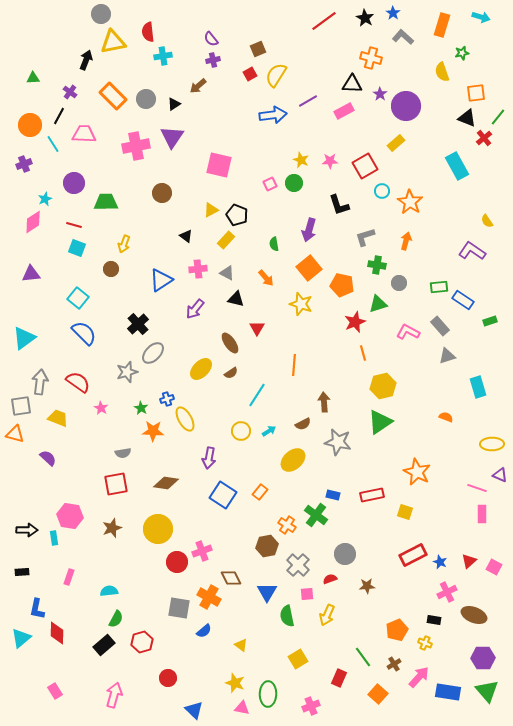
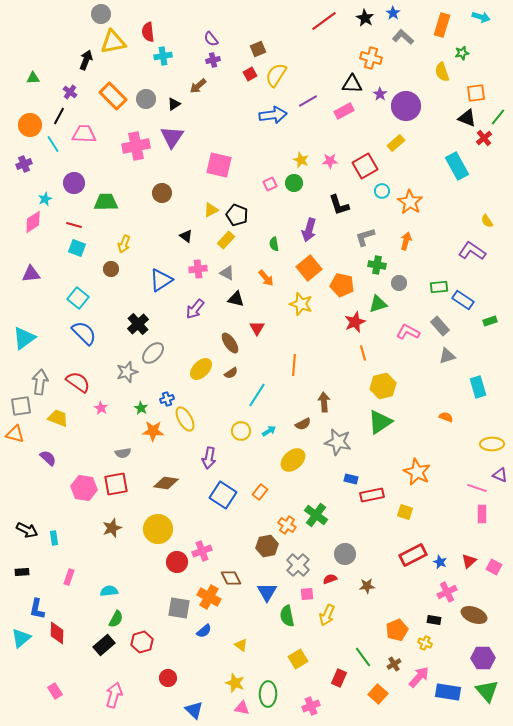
blue rectangle at (333, 495): moved 18 px right, 16 px up
pink hexagon at (70, 516): moved 14 px right, 28 px up
black arrow at (27, 530): rotated 25 degrees clockwise
